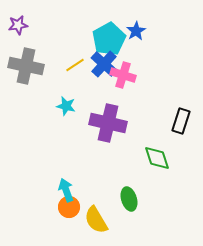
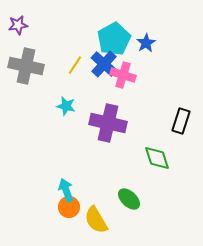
blue star: moved 10 px right, 12 px down
cyan pentagon: moved 5 px right
yellow line: rotated 24 degrees counterclockwise
green ellipse: rotated 30 degrees counterclockwise
